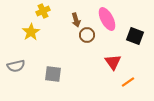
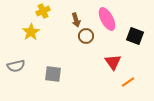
brown circle: moved 1 px left, 1 px down
